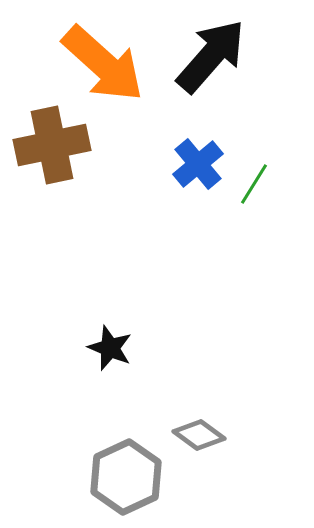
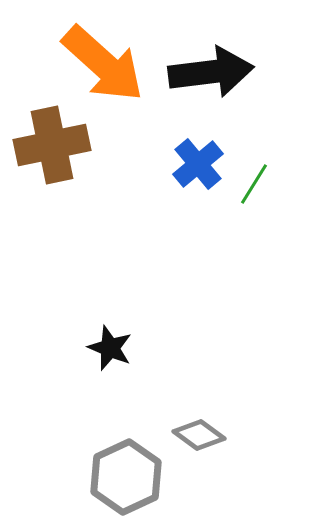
black arrow: moved 16 px down; rotated 42 degrees clockwise
